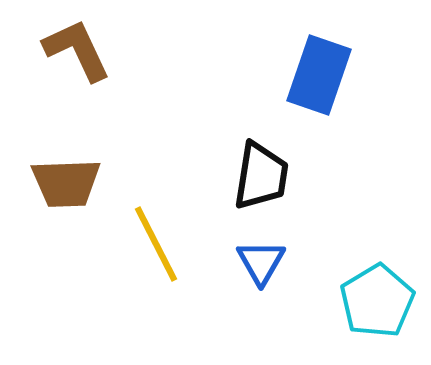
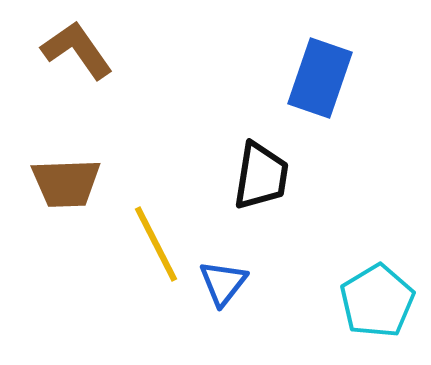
brown L-shape: rotated 10 degrees counterclockwise
blue rectangle: moved 1 px right, 3 px down
blue triangle: moved 38 px left, 21 px down; rotated 8 degrees clockwise
